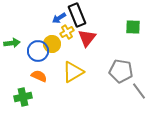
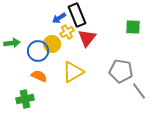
green cross: moved 2 px right, 2 px down
